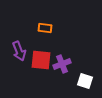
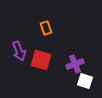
orange rectangle: moved 1 px right; rotated 64 degrees clockwise
red square: rotated 10 degrees clockwise
purple cross: moved 13 px right
